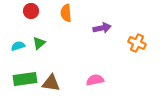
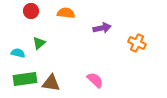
orange semicircle: rotated 102 degrees clockwise
cyan semicircle: moved 7 px down; rotated 32 degrees clockwise
pink semicircle: rotated 54 degrees clockwise
